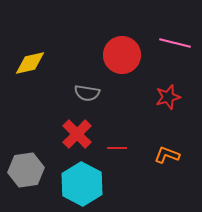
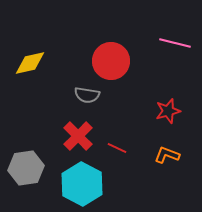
red circle: moved 11 px left, 6 px down
gray semicircle: moved 2 px down
red star: moved 14 px down
red cross: moved 1 px right, 2 px down
red line: rotated 24 degrees clockwise
gray hexagon: moved 2 px up
